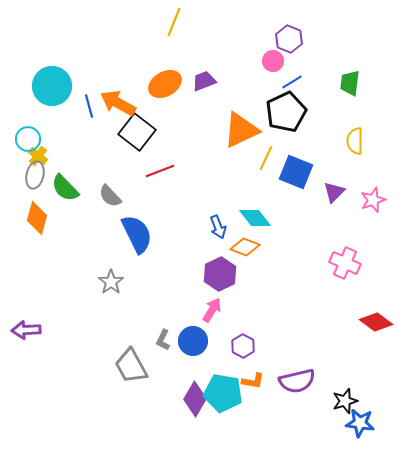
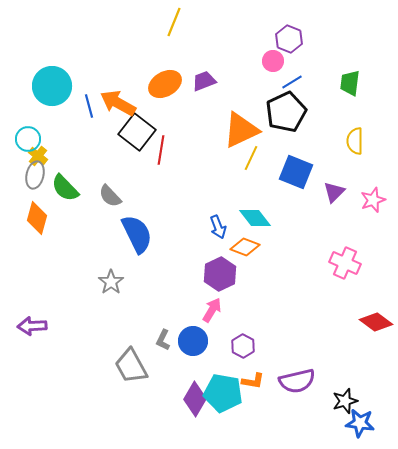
yellow line at (266, 158): moved 15 px left
red line at (160, 171): moved 1 px right, 21 px up; rotated 60 degrees counterclockwise
purple arrow at (26, 330): moved 6 px right, 4 px up
